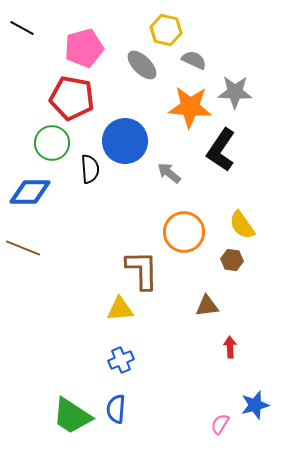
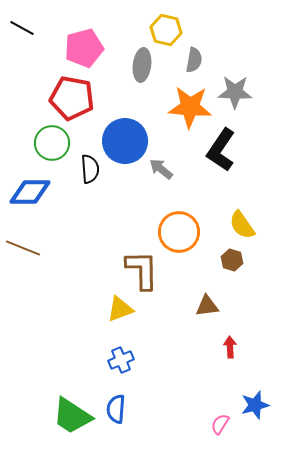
gray semicircle: rotated 75 degrees clockwise
gray ellipse: rotated 52 degrees clockwise
gray arrow: moved 8 px left, 4 px up
orange circle: moved 5 px left
brown hexagon: rotated 10 degrees clockwise
yellow triangle: rotated 16 degrees counterclockwise
